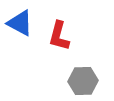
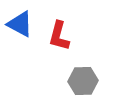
blue triangle: moved 1 px down
